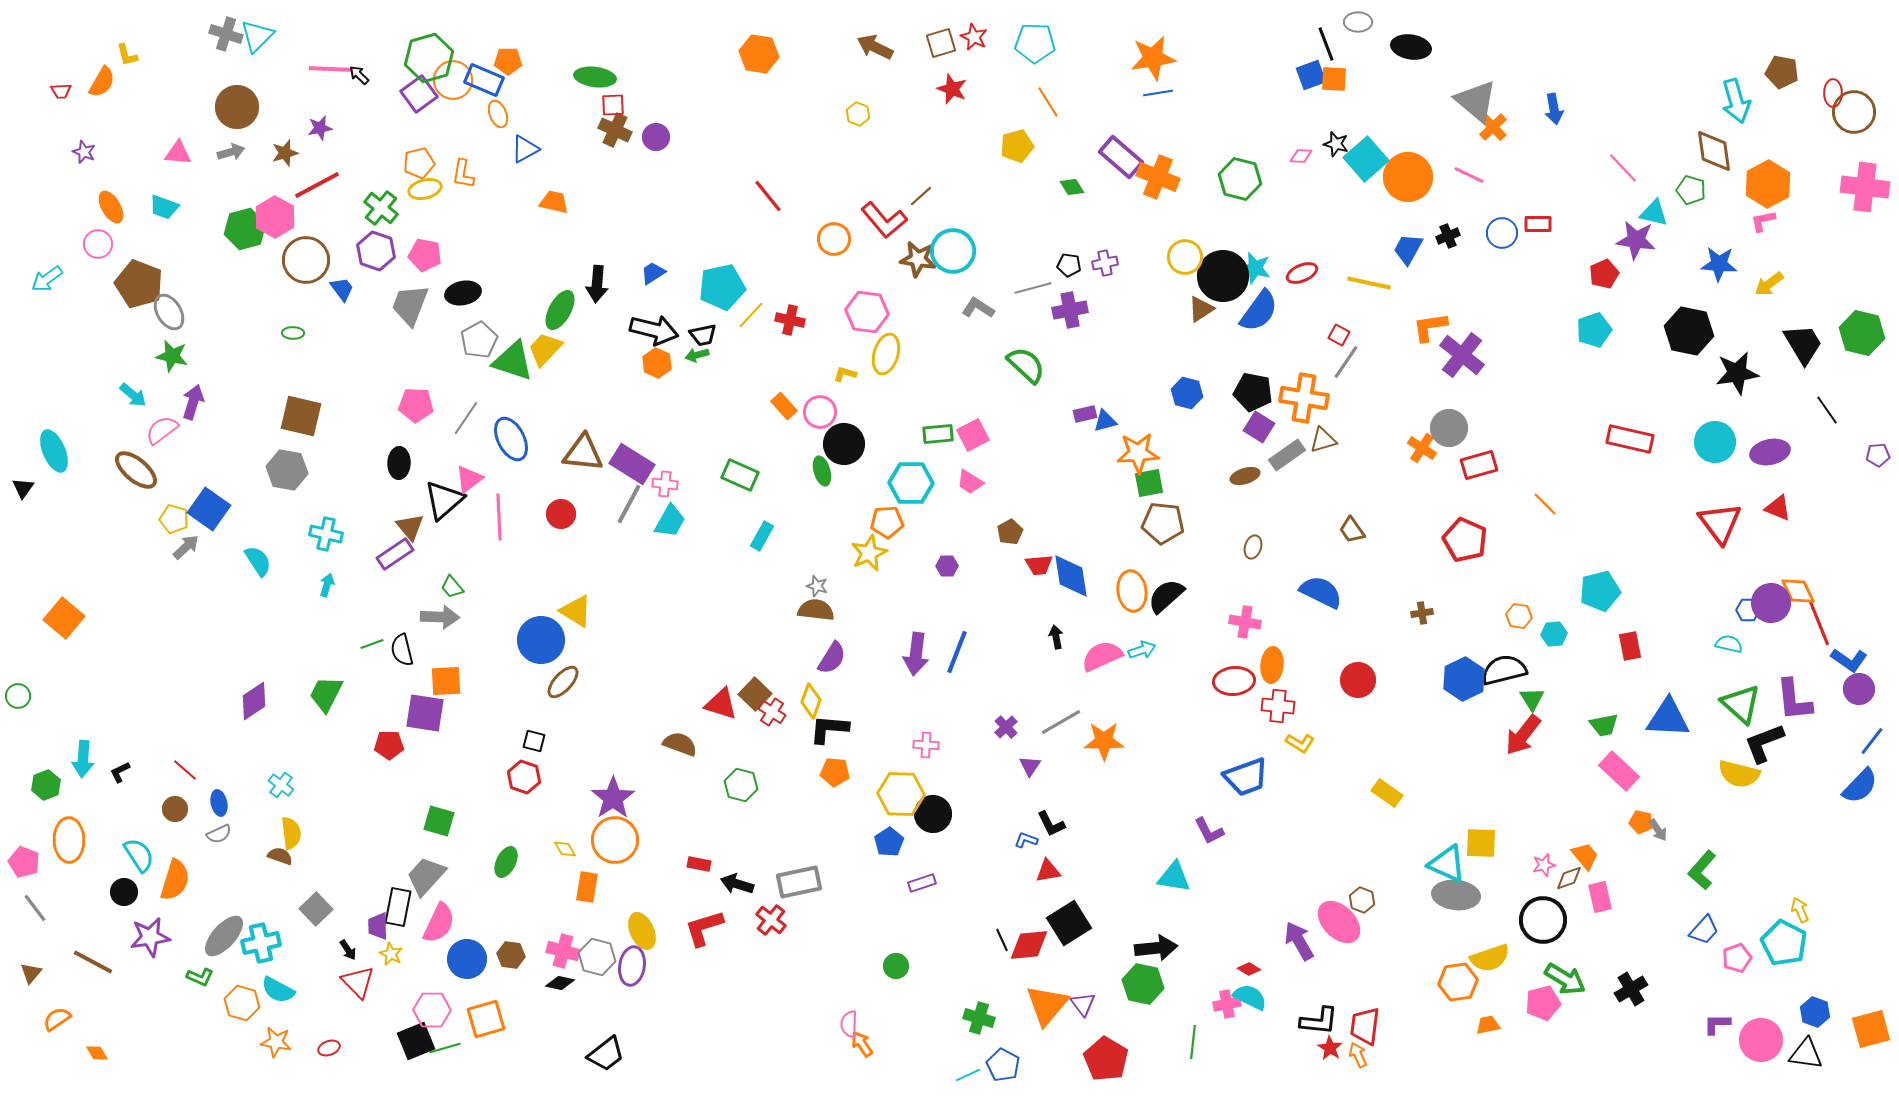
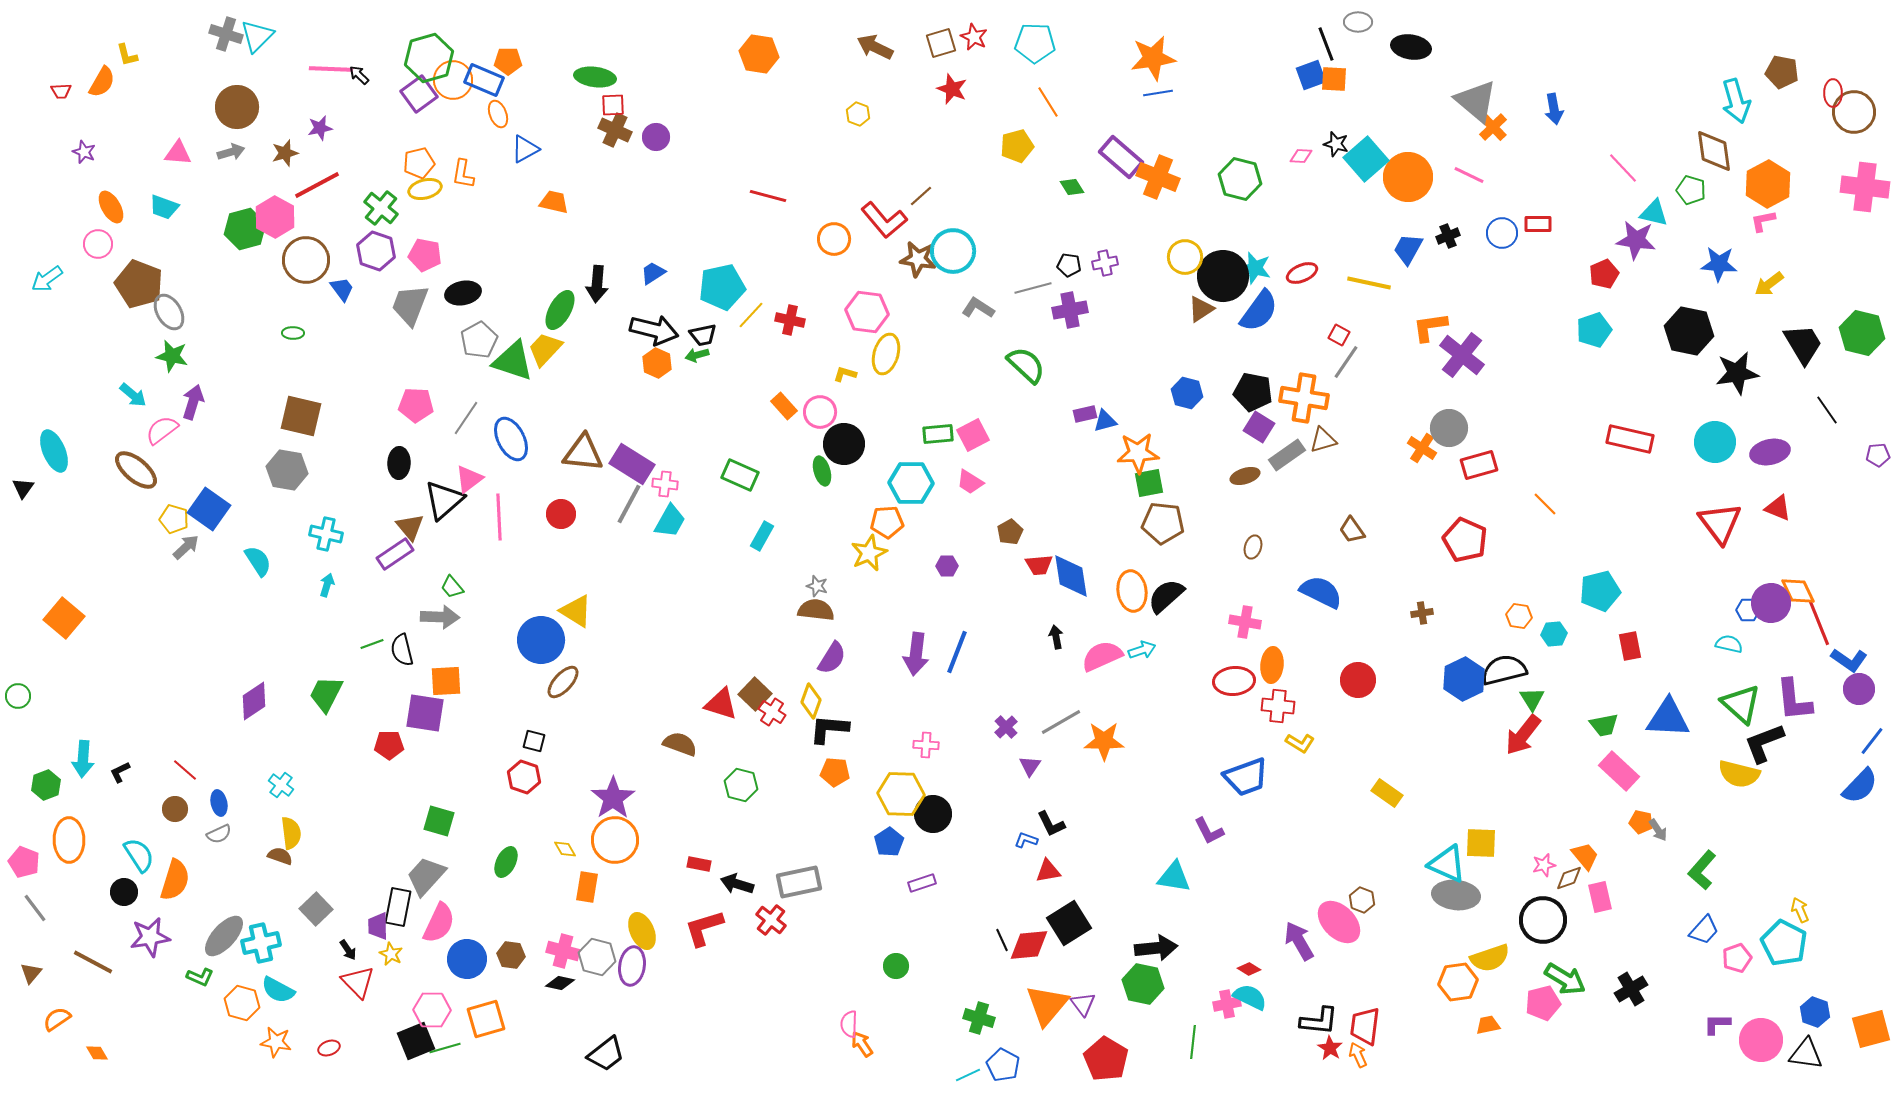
red line at (768, 196): rotated 36 degrees counterclockwise
